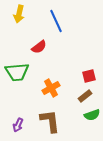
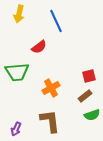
purple arrow: moved 2 px left, 4 px down
